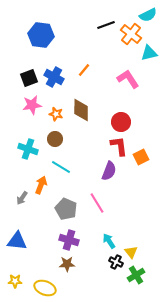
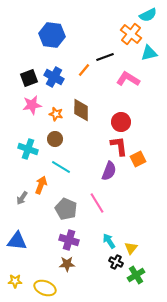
black line: moved 1 px left, 32 px down
blue hexagon: moved 11 px right
pink L-shape: rotated 25 degrees counterclockwise
orange square: moved 3 px left, 2 px down
yellow triangle: moved 4 px up; rotated 16 degrees clockwise
